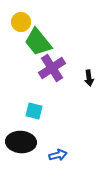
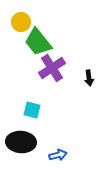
cyan square: moved 2 px left, 1 px up
